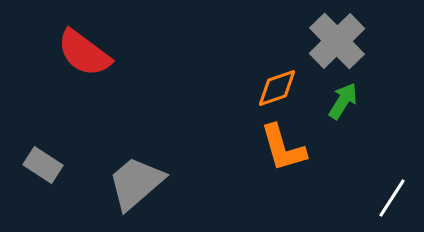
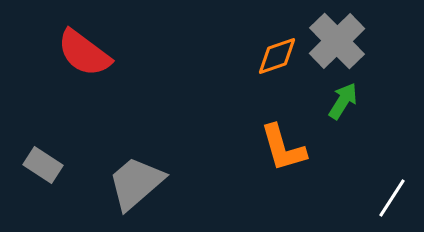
orange diamond: moved 32 px up
